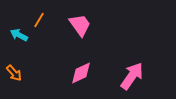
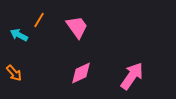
pink trapezoid: moved 3 px left, 2 px down
